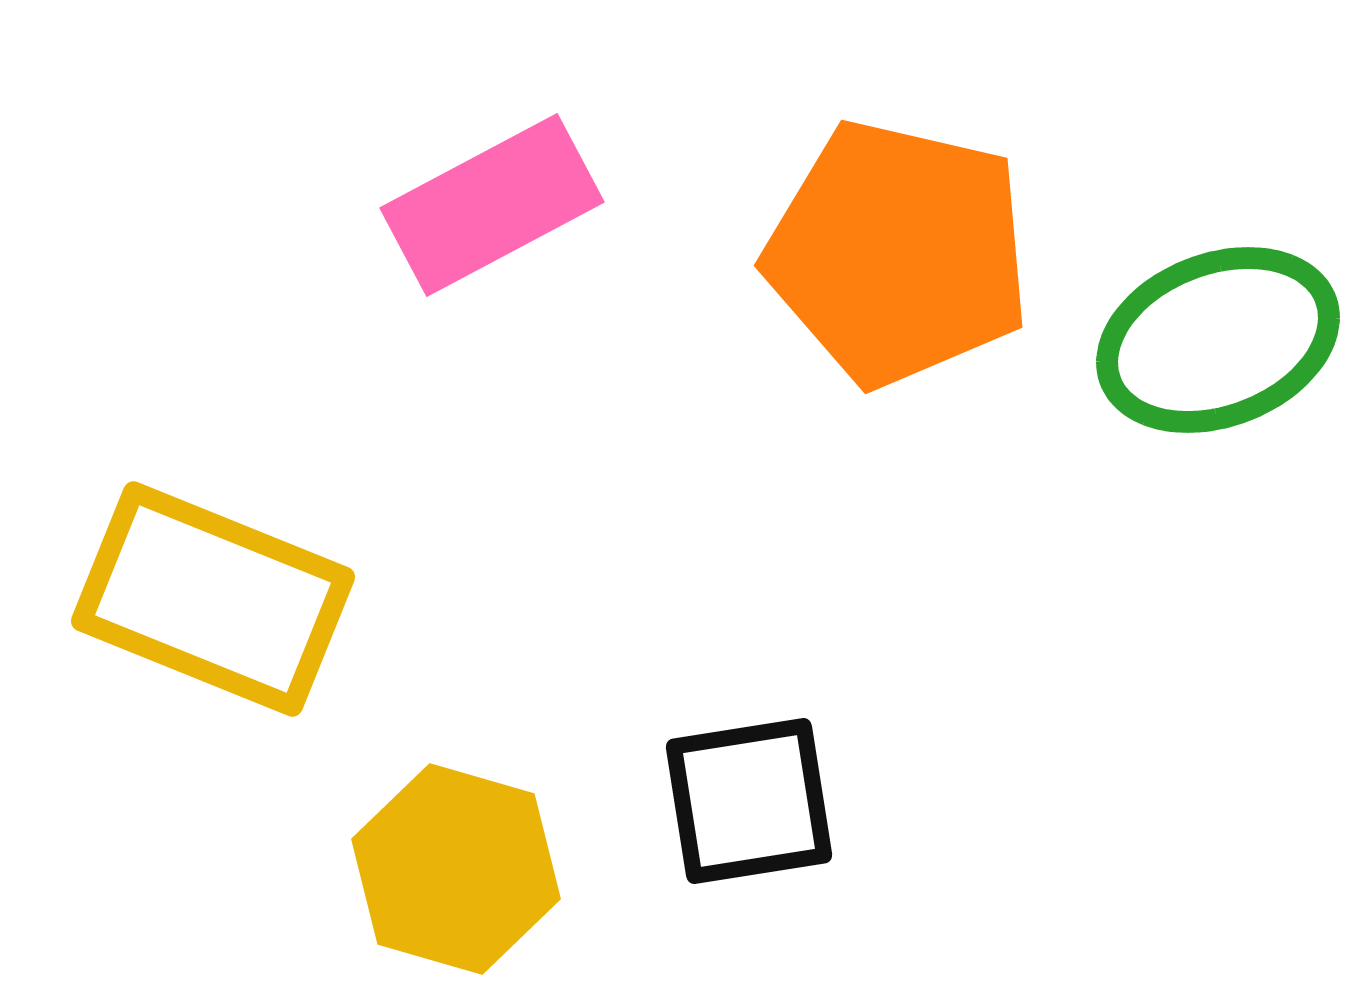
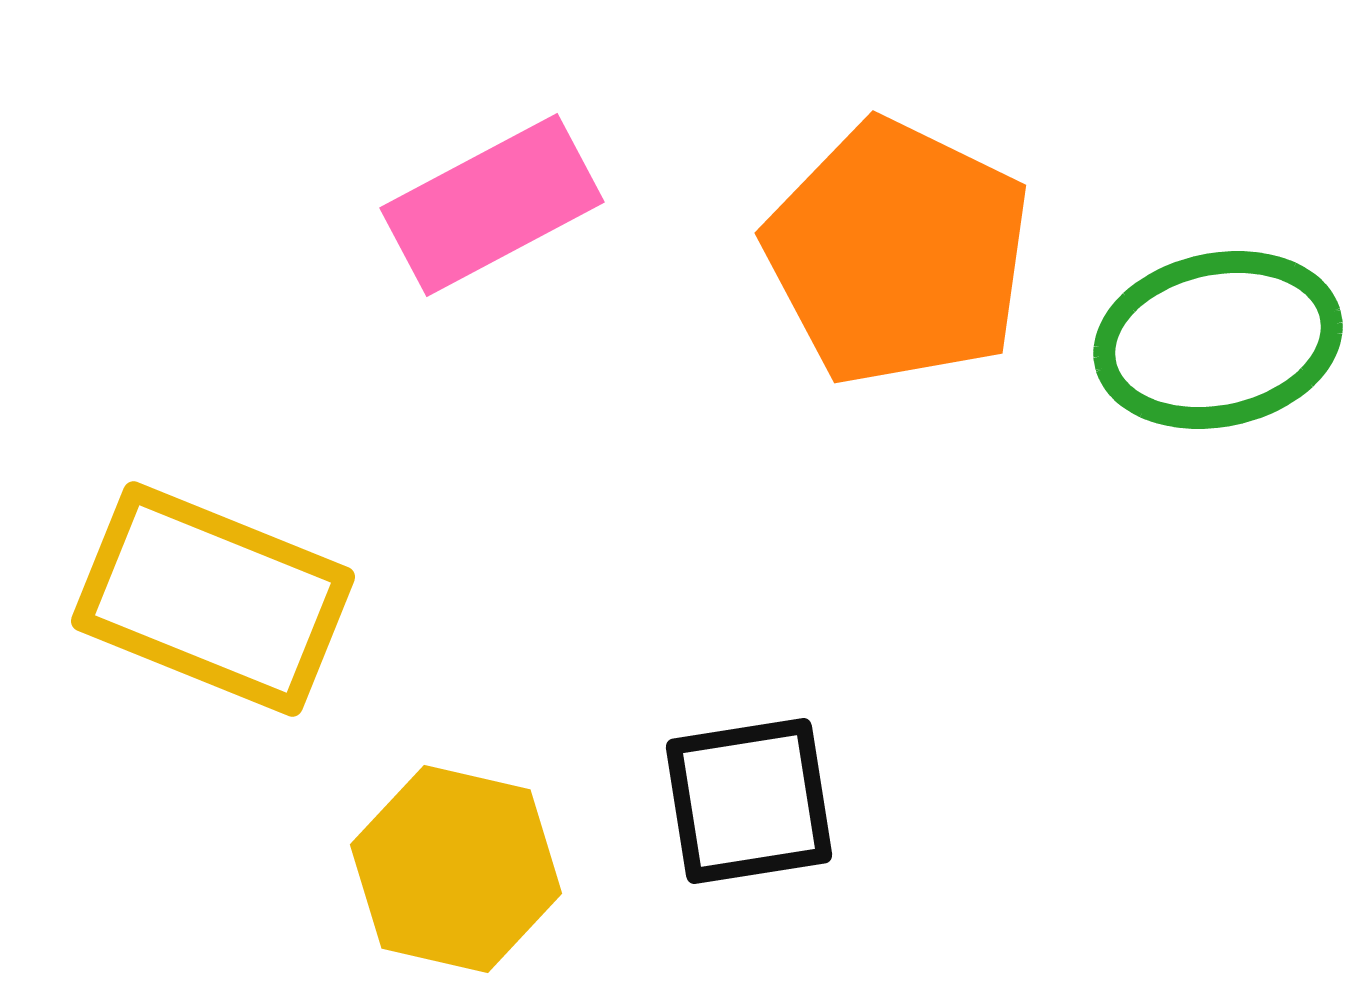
orange pentagon: rotated 13 degrees clockwise
green ellipse: rotated 9 degrees clockwise
yellow hexagon: rotated 3 degrees counterclockwise
